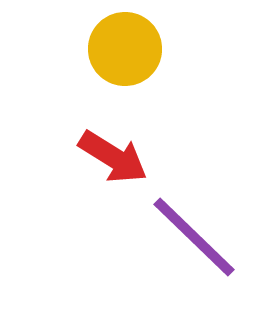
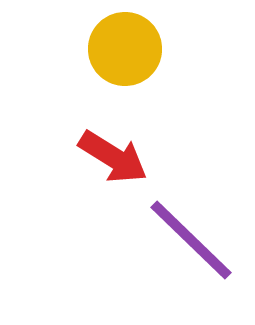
purple line: moved 3 px left, 3 px down
